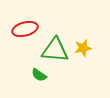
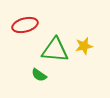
red ellipse: moved 4 px up
yellow star: moved 1 px right, 2 px up
